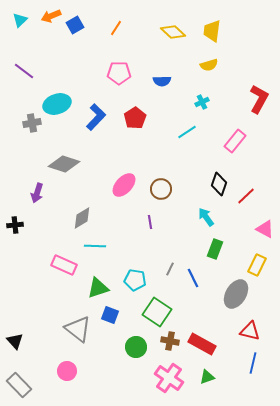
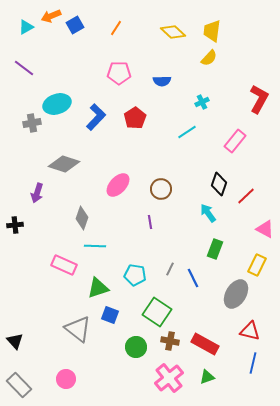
cyan triangle at (20, 20): moved 6 px right, 7 px down; rotated 14 degrees clockwise
yellow semicircle at (209, 65): moved 7 px up; rotated 30 degrees counterclockwise
purple line at (24, 71): moved 3 px up
pink ellipse at (124, 185): moved 6 px left
cyan arrow at (206, 217): moved 2 px right, 4 px up
gray diamond at (82, 218): rotated 40 degrees counterclockwise
cyan pentagon at (135, 280): moved 5 px up
red rectangle at (202, 344): moved 3 px right
pink circle at (67, 371): moved 1 px left, 8 px down
pink cross at (169, 378): rotated 16 degrees clockwise
